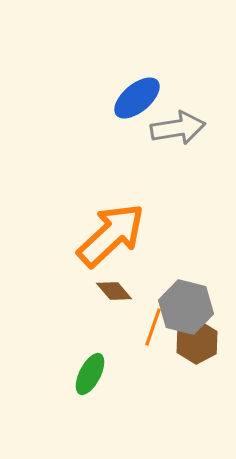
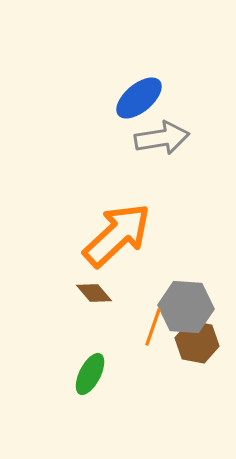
blue ellipse: moved 2 px right
gray arrow: moved 16 px left, 10 px down
orange arrow: moved 6 px right
brown diamond: moved 20 px left, 2 px down
gray hexagon: rotated 10 degrees counterclockwise
brown hexagon: rotated 21 degrees counterclockwise
